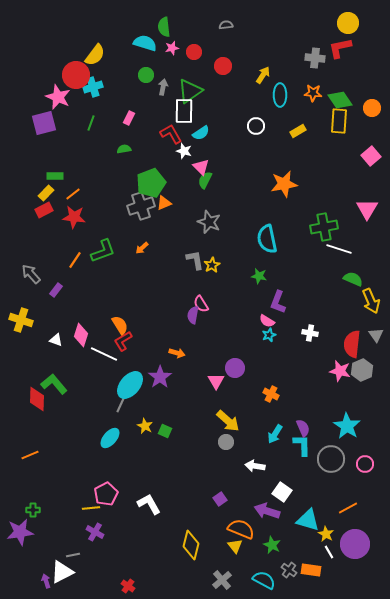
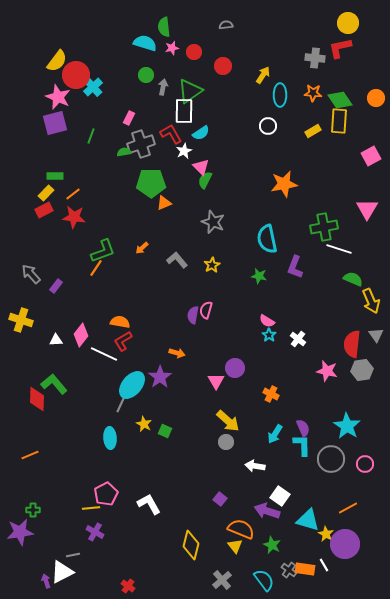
yellow semicircle at (95, 55): moved 38 px left, 6 px down
cyan cross at (93, 87): rotated 24 degrees counterclockwise
orange circle at (372, 108): moved 4 px right, 10 px up
purple square at (44, 123): moved 11 px right
green line at (91, 123): moved 13 px down
white circle at (256, 126): moved 12 px right
yellow rectangle at (298, 131): moved 15 px right
green semicircle at (124, 149): moved 3 px down
white star at (184, 151): rotated 28 degrees clockwise
pink square at (371, 156): rotated 12 degrees clockwise
green pentagon at (151, 183): rotated 20 degrees clockwise
gray cross at (141, 206): moved 62 px up
gray star at (209, 222): moved 4 px right
orange line at (75, 260): moved 21 px right, 8 px down
gray L-shape at (195, 260): moved 18 px left; rotated 30 degrees counterclockwise
purple rectangle at (56, 290): moved 4 px up
purple L-shape at (278, 302): moved 17 px right, 35 px up
pink semicircle at (201, 304): moved 5 px right, 6 px down; rotated 48 degrees clockwise
orange semicircle at (120, 325): moved 3 px up; rotated 48 degrees counterclockwise
white cross at (310, 333): moved 12 px left, 6 px down; rotated 28 degrees clockwise
pink diamond at (81, 335): rotated 20 degrees clockwise
cyan star at (269, 335): rotated 16 degrees counterclockwise
white triangle at (56, 340): rotated 24 degrees counterclockwise
gray hexagon at (362, 370): rotated 15 degrees clockwise
pink star at (340, 371): moved 13 px left
cyan ellipse at (130, 385): moved 2 px right
yellow star at (145, 426): moved 1 px left, 2 px up
cyan ellipse at (110, 438): rotated 45 degrees counterclockwise
white square at (282, 492): moved 2 px left, 4 px down
purple square at (220, 499): rotated 16 degrees counterclockwise
purple circle at (355, 544): moved 10 px left
white line at (329, 552): moved 5 px left, 13 px down
orange rectangle at (311, 570): moved 6 px left, 1 px up
cyan semicircle at (264, 580): rotated 25 degrees clockwise
